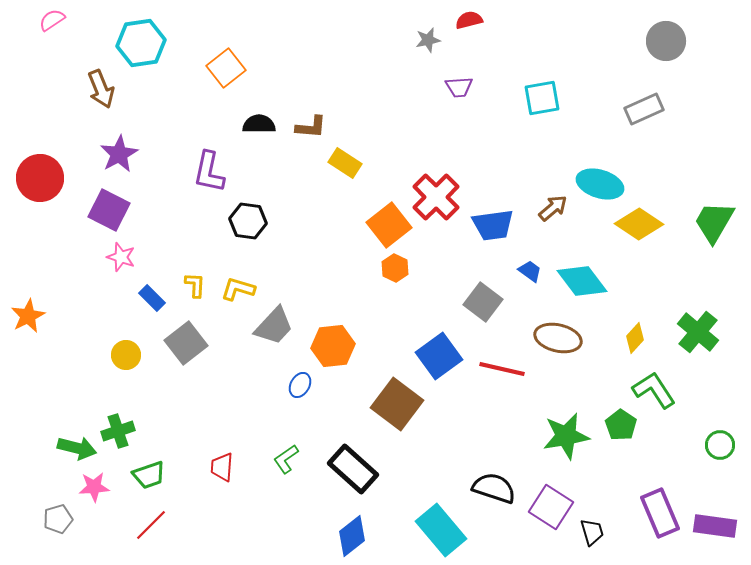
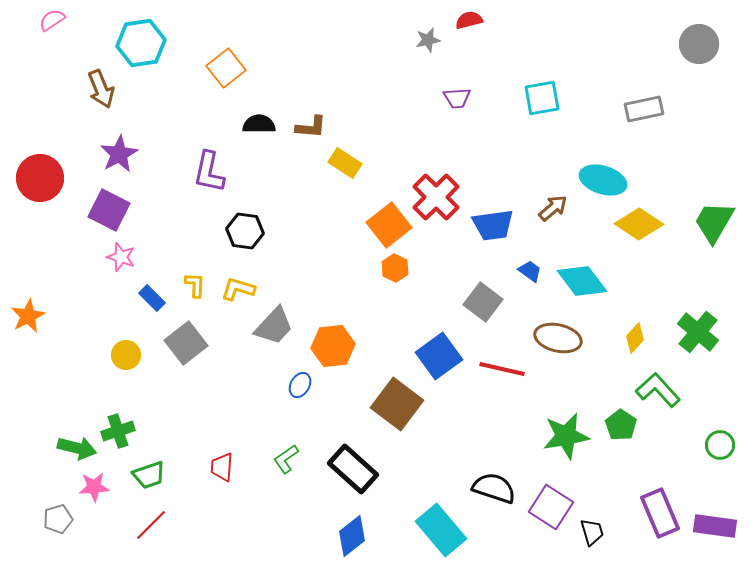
gray circle at (666, 41): moved 33 px right, 3 px down
purple trapezoid at (459, 87): moved 2 px left, 11 px down
gray rectangle at (644, 109): rotated 12 degrees clockwise
cyan ellipse at (600, 184): moved 3 px right, 4 px up
black hexagon at (248, 221): moved 3 px left, 10 px down
green L-shape at (654, 390): moved 4 px right; rotated 9 degrees counterclockwise
